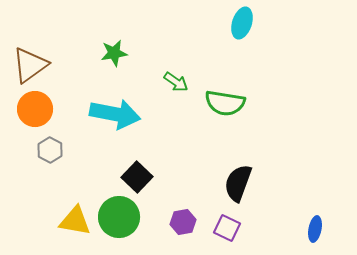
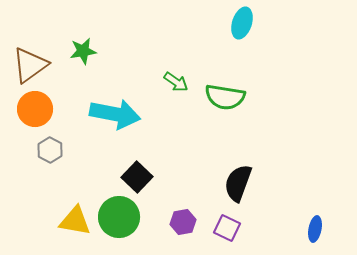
green star: moved 31 px left, 2 px up
green semicircle: moved 6 px up
